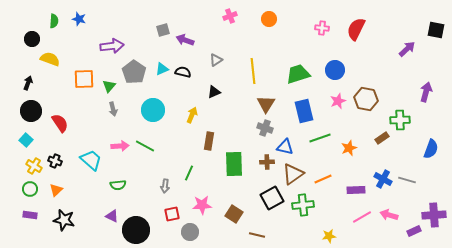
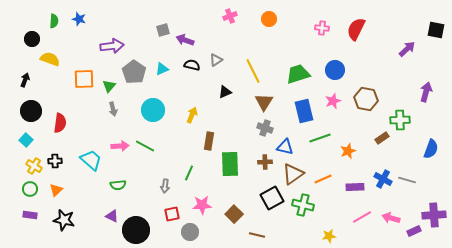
yellow line at (253, 71): rotated 20 degrees counterclockwise
black semicircle at (183, 72): moved 9 px right, 7 px up
black arrow at (28, 83): moved 3 px left, 3 px up
black triangle at (214, 92): moved 11 px right
pink star at (338, 101): moved 5 px left
brown triangle at (266, 104): moved 2 px left, 2 px up
red semicircle at (60, 123): rotated 42 degrees clockwise
orange star at (349, 148): moved 1 px left, 3 px down
black cross at (55, 161): rotated 24 degrees counterclockwise
brown cross at (267, 162): moved 2 px left
green rectangle at (234, 164): moved 4 px left
purple rectangle at (356, 190): moved 1 px left, 3 px up
green cross at (303, 205): rotated 20 degrees clockwise
brown square at (234, 214): rotated 12 degrees clockwise
pink arrow at (389, 215): moved 2 px right, 3 px down
